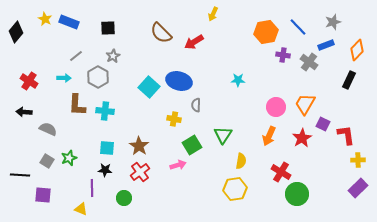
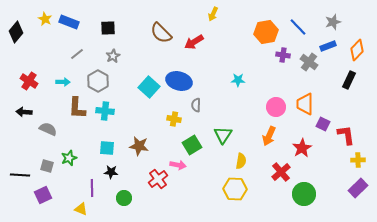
blue rectangle at (326, 45): moved 2 px right, 1 px down
gray line at (76, 56): moved 1 px right, 2 px up
gray hexagon at (98, 77): moved 4 px down
cyan arrow at (64, 78): moved 1 px left, 4 px down
orange trapezoid at (305, 104): rotated 30 degrees counterclockwise
brown L-shape at (77, 105): moved 3 px down
red star at (302, 138): moved 10 px down
brown star at (139, 146): rotated 24 degrees counterclockwise
gray square at (47, 161): moved 5 px down; rotated 16 degrees counterclockwise
pink arrow at (178, 165): rotated 28 degrees clockwise
black star at (105, 170): moved 6 px right, 2 px down
red cross at (140, 172): moved 18 px right, 7 px down
red cross at (281, 172): rotated 18 degrees clockwise
yellow hexagon at (235, 189): rotated 10 degrees clockwise
green circle at (297, 194): moved 7 px right
purple square at (43, 195): rotated 30 degrees counterclockwise
